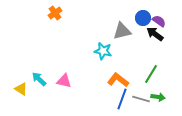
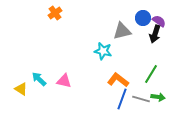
black arrow: rotated 108 degrees counterclockwise
